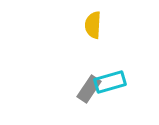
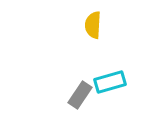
gray rectangle: moved 9 px left, 6 px down
